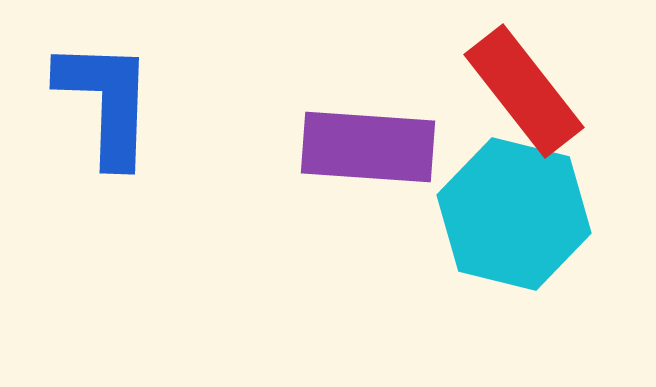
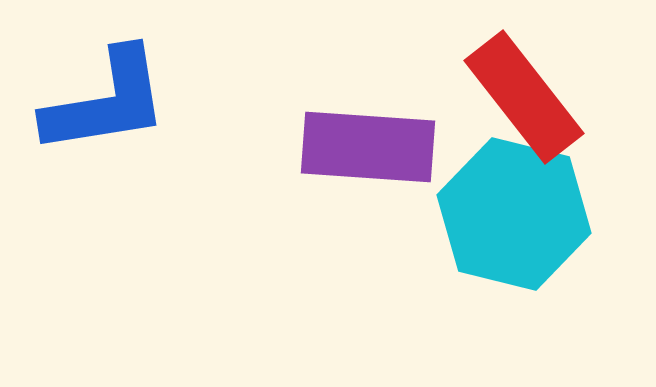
red rectangle: moved 6 px down
blue L-shape: rotated 79 degrees clockwise
